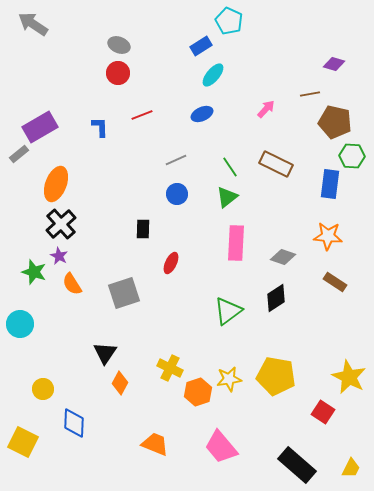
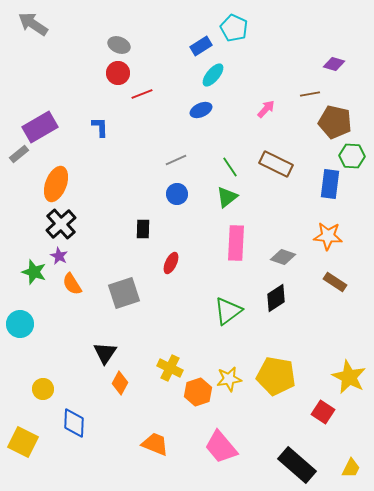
cyan pentagon at (229, 21): moved 5 px right, 7 px down
blue ellipse at (202, 114): moved 1 px left, 4 px up
red line at (142, 115): moved 21 px up
